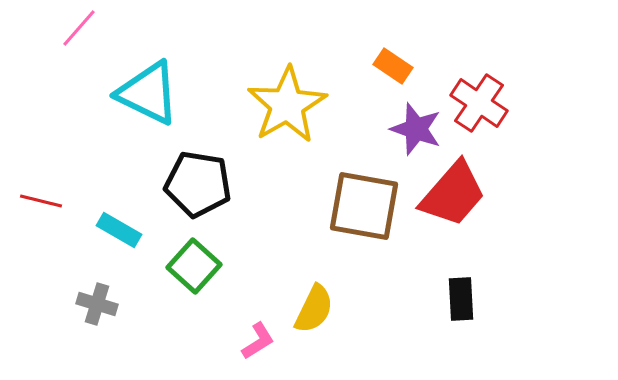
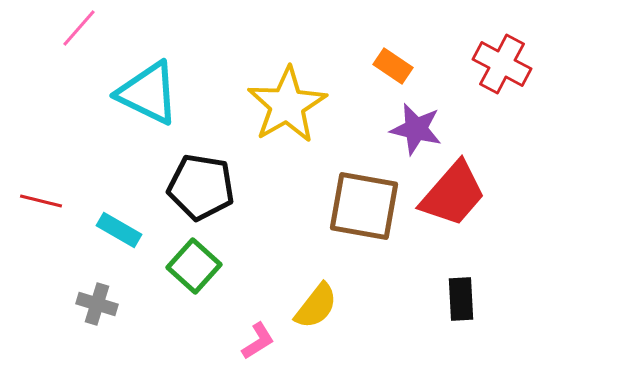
red cross: moved 23 px right, 39 px up; rotated 6 degrees counterclockwise
purple star: rotated 6 degrees counterclockwise
black pentagon: moved 3 px right, 3 px down
yellow semicircle: moved 2 px right, 3 px up; rotated 12 degrees clockwise
